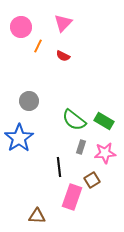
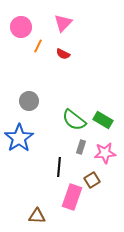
red semicircle: moved 2 px up
green rectangle: moved 1 px left, 1 px up
black line: rotated 12 degrees clockwise
